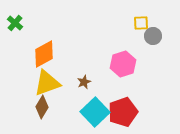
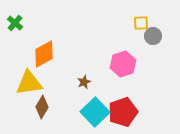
yellow triangle: moved 18 px left; rotated 12 degrees clockwise
